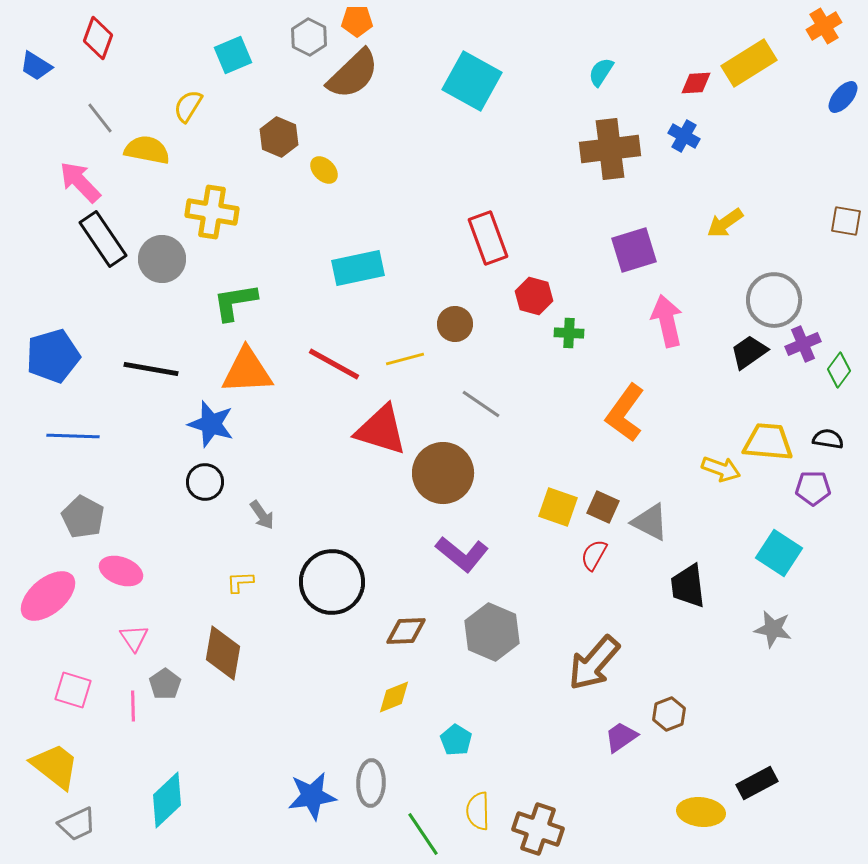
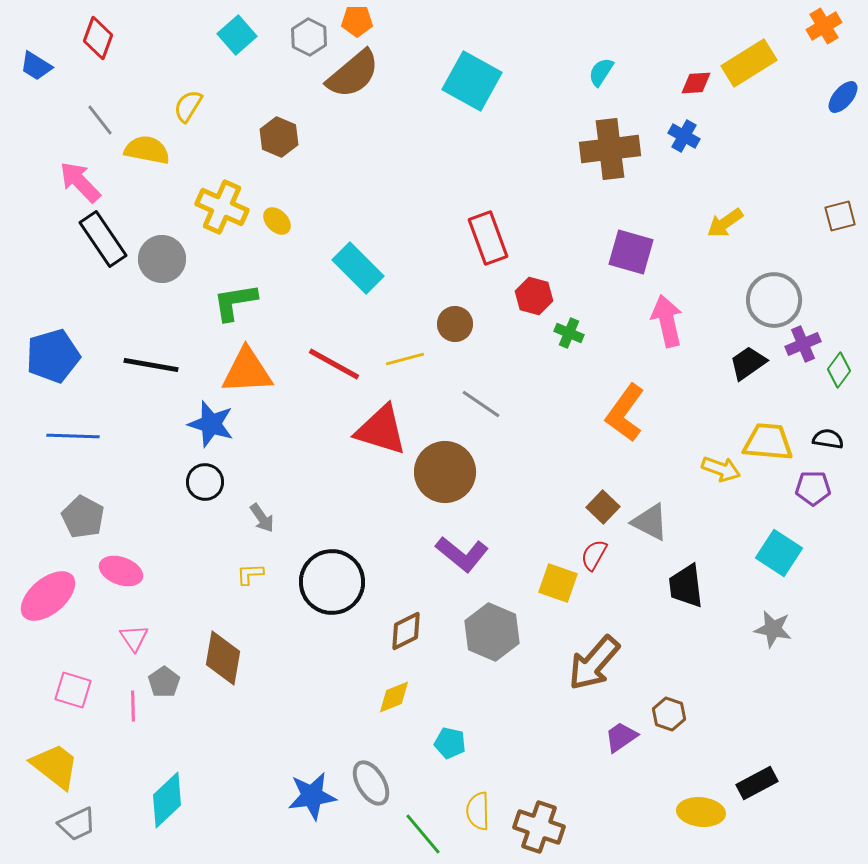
cyan square at (233, 55): moved 4 px right, 20 px up; rotated 18 degrees counterclockwise
brown semicircle at (353, 74): rotated 4 degrees clockwise
gray line at (100, 118): moved 2 px down
yellow ellipse at (324, 170): moved 47 px left, 51 px down
yellow cross at (212, 212): moved 10 px right, 5 px up; rotated 15 degrees clockwise
brown square at (846, 221): moved 6 px left, 5 px up; rotated 24 degrees counterclockwise
purple square at (634, 250): moved 3 px left, 2 px down; rotated 33 degrees clockwise
cyan rectangle at (358, 268): rotated 57 degrees clockwise
green cross at (569, 333): rotated 20 degrees clockwise
black trapezoid at (749, 352): moved 1 px left, 11 px down
black line at (151, 369): moved 4 px up
brown circle at (443, 473): moved 2 px right, 1 px up
yellow square at (558, 507): moved 76 px down
brown square at (603, 507): rotated 20 degrees clockwise
gray arrow at (262, 515): moved 3 px down
yellow L-shape at (240, 582): moved 10 px right, 8 px up
black trapezoid at (688, 586): moved 2 px left
brown diamond at (406, 631): rotated 24 degrees counterclockwise
brown diamond at (223, 653): moved 5 px down
gray pentagon at (165, 684): moved 1 px left, 2 px up
brown hexagon at (669, 714): rotated 20 degrees counterclockwise
cyan pentagon at (456, 740): moved 6 px left, 3 px down; rotated 20 degrees counterclockwise
gray ellipse at (371, 783): rotated 33 degrees counterclockwise
brown cross at (538, 829): moved 1 px right, 2 px up
green line at (423, 834): rotated 6 degrees counterclockwise
